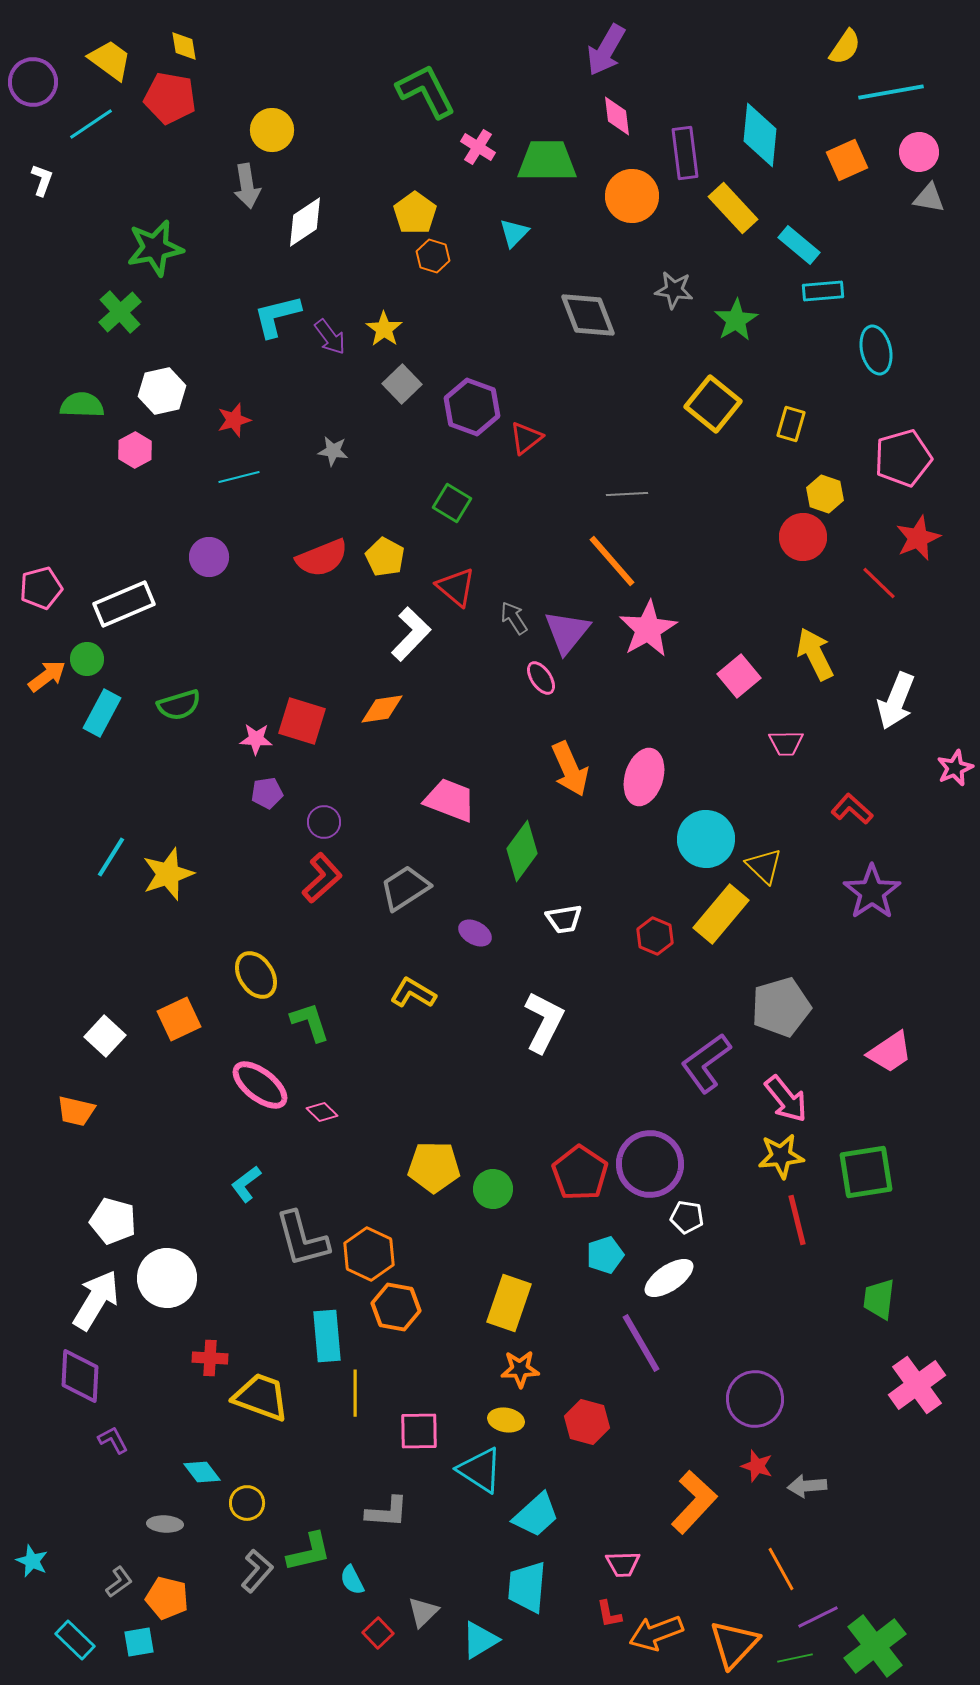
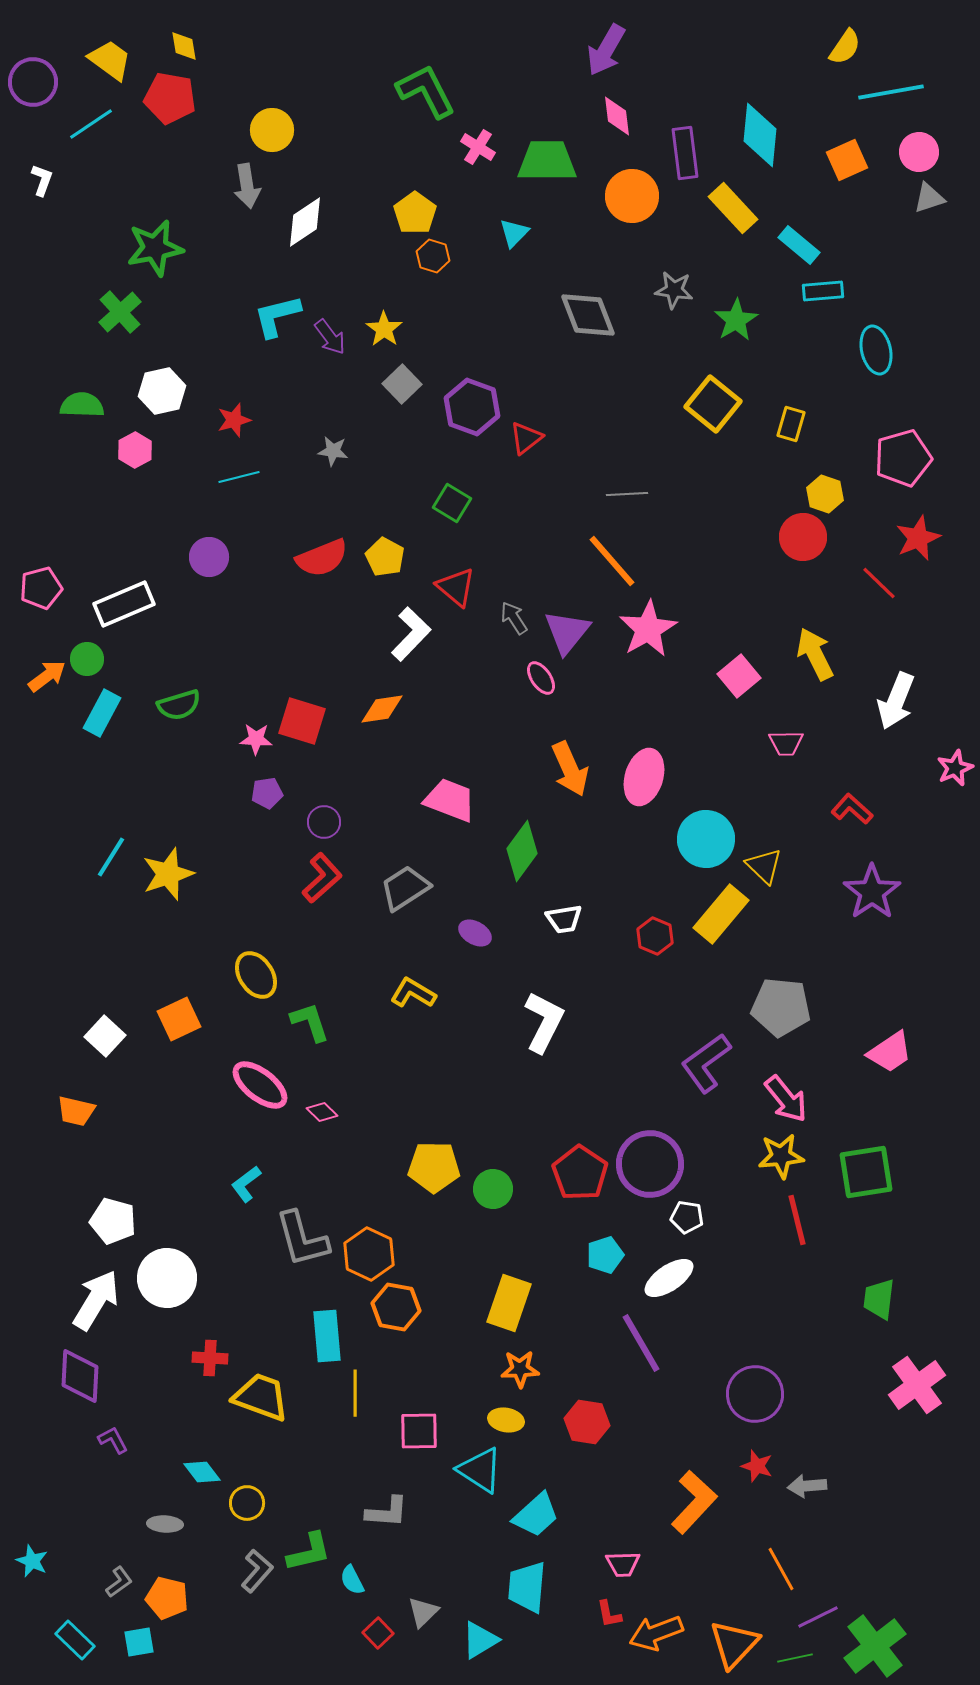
gray triangle at (929, 198): rotated 28 degrees counterclockwise
gray pentagon at (781, 1007): rotated 22 degrees clockwise
purple circle at (755, 1399): moved 5 px up
red hexagon at (587, 1422): rotated 6 degrees counterclockwise
